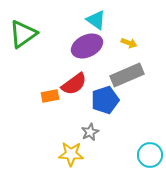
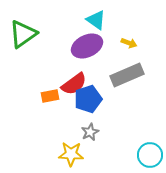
blue pentagon: moved 17 px left, 1 px up
